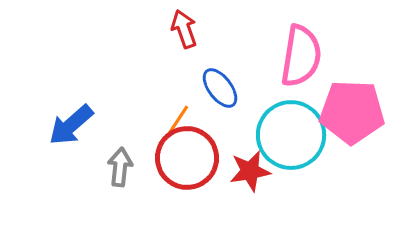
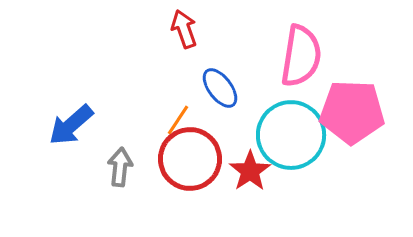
red circle: moved 3 px right, 1 px down
red star: rotated 24 degrees counterclockwise
